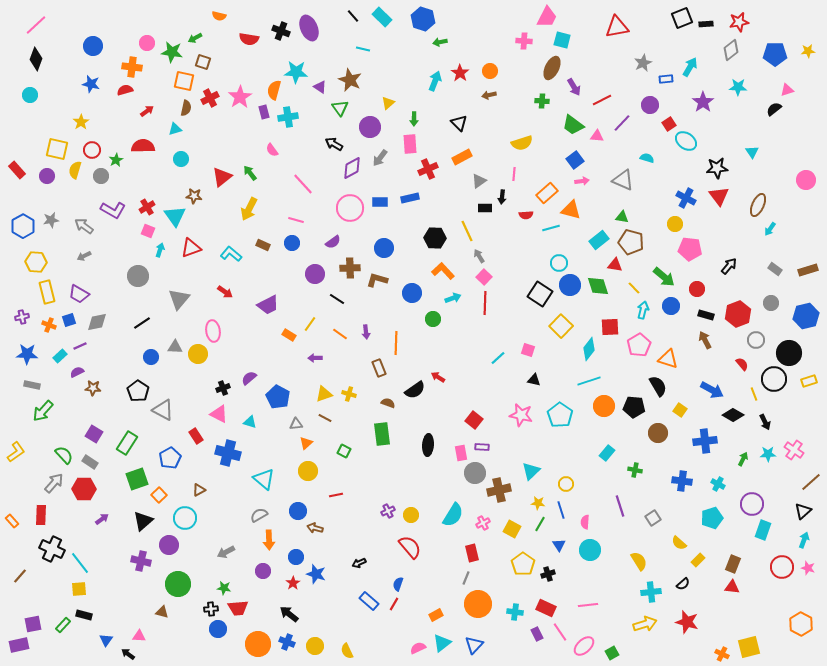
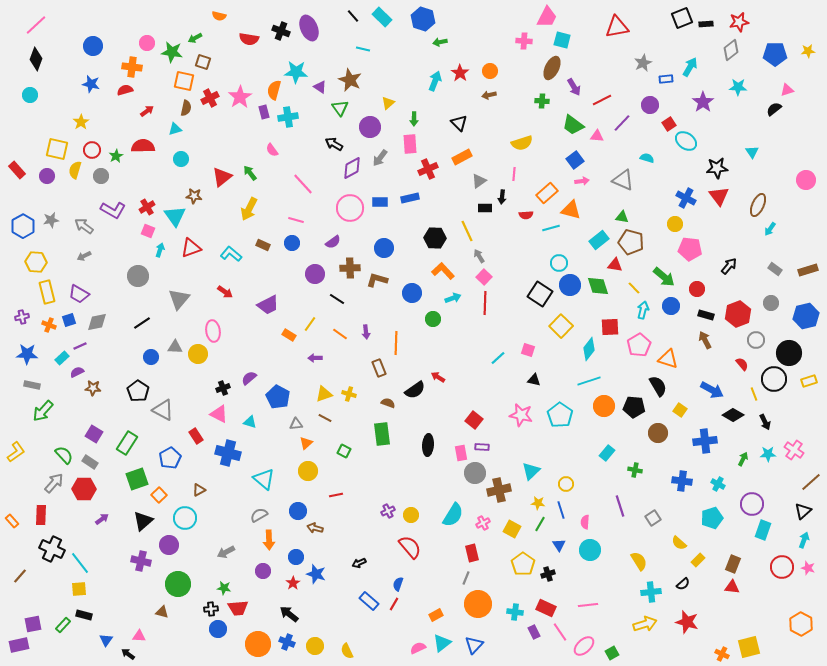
green star at (116, 160): moved 4 px up
cyan rectangle at (60, 356): moved 2 px right, 2 px down
purple rectangle at (537, 634): moved 3 px left, 2 px up
